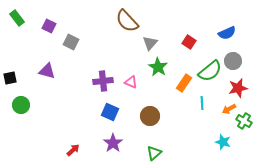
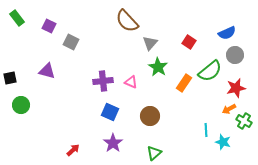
gray circle: moved 2 px right, 6 px up
red star: moved 2 px left
cyan line: moved 4 px right, 27 px down
